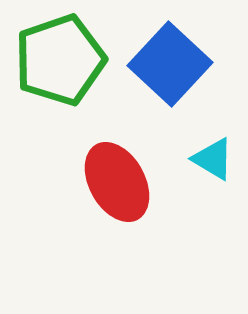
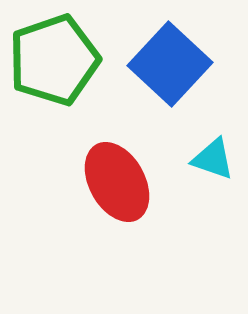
green pentagon: moved 6 px left
cyan triangle: rotated 12 degrees counterclockwise
